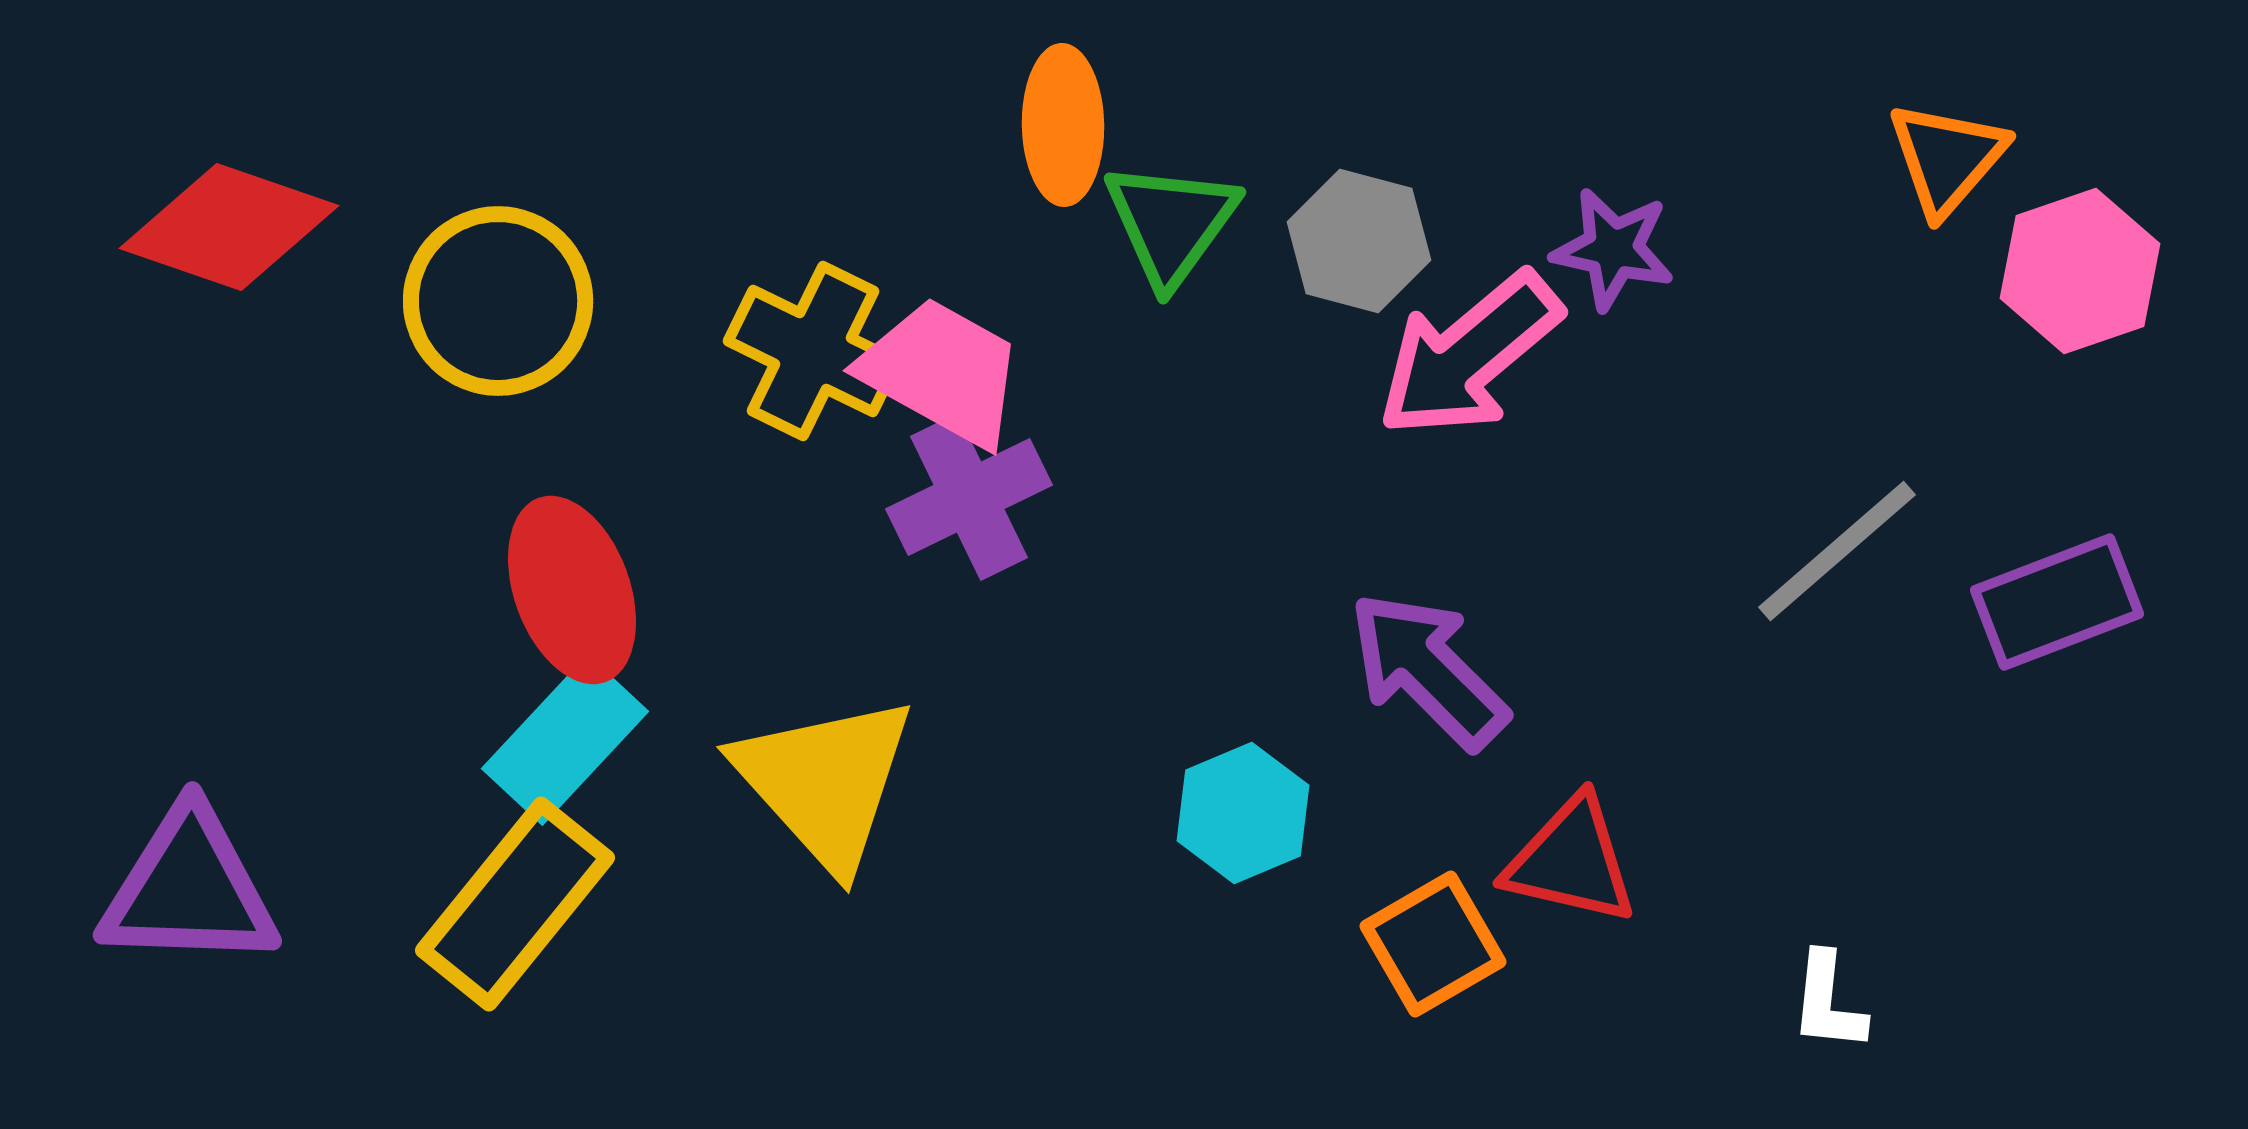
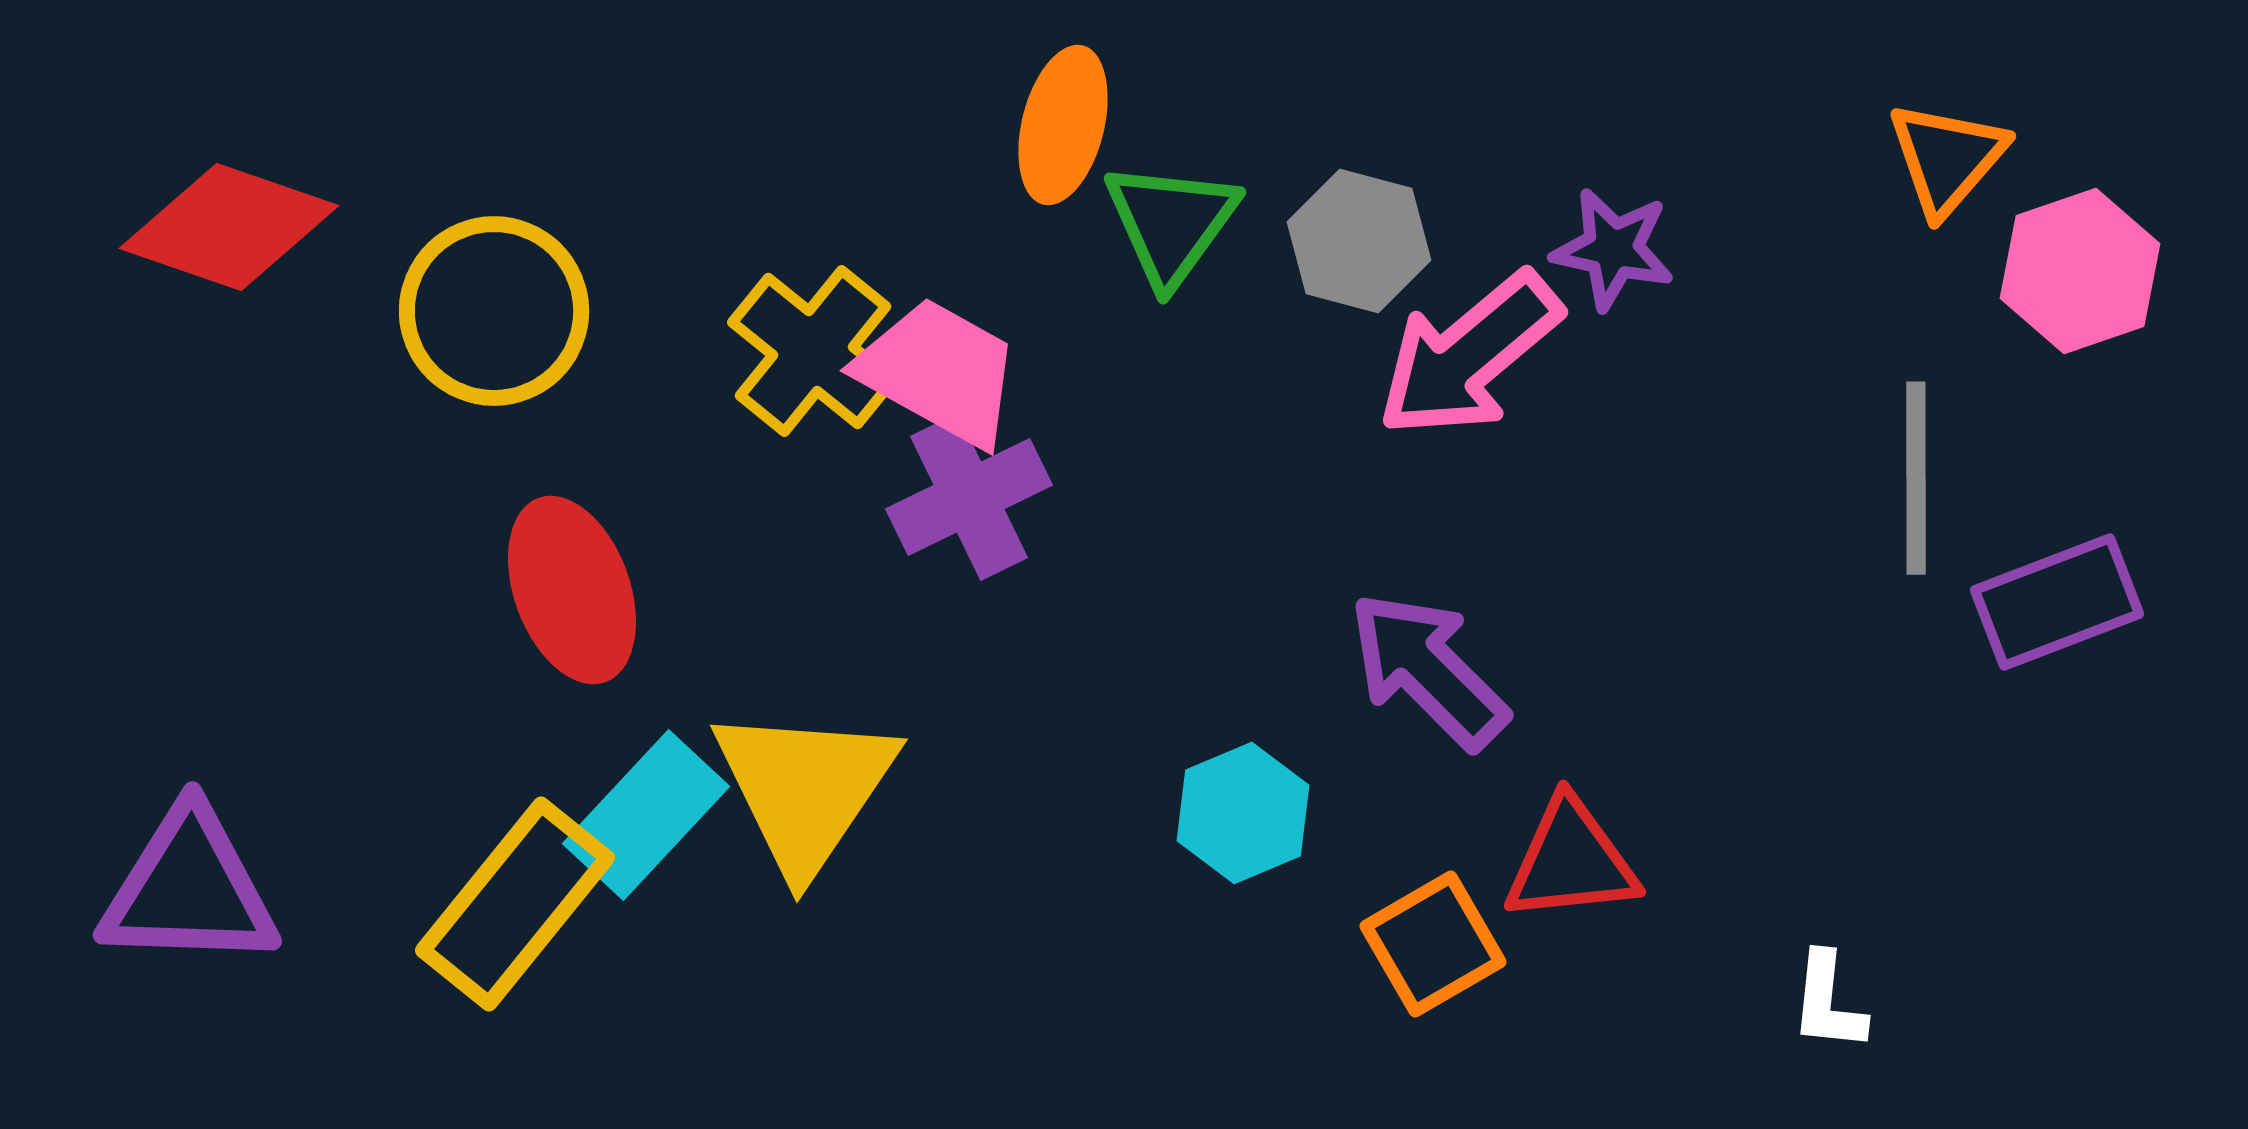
orange ellipse: rotated 15 degrees clockwise
yellow circle: moved 4 px left, 10 px down
yellow cross: rotated 13 degrees clockwise
pink trapezoid: moved 3 px left
gray line: moved 79 px right, 73 px up; rotated 49 degrees counterclockwise
cyan rectangle: moved 81 px right, 75 px down
yellow triangle: moved 20 px left, 7 px down; rotated 16 degrees clockwise
red triangle: rotated 19 degrees counterclockwise
